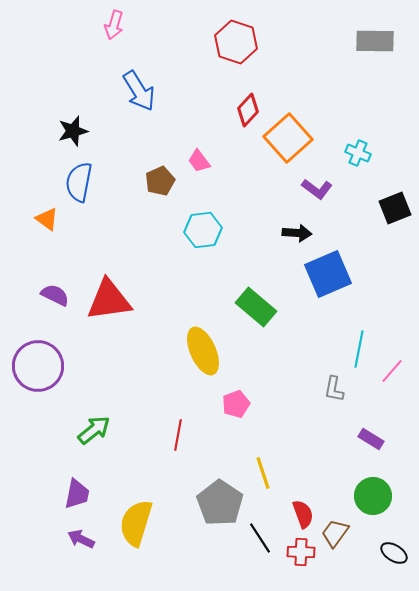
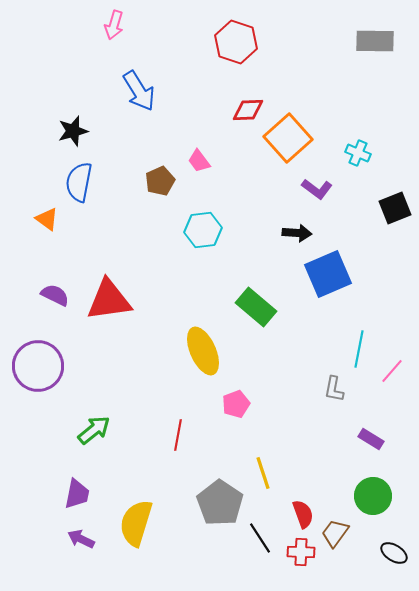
red diamond: rotated 44 degrees clockwise
